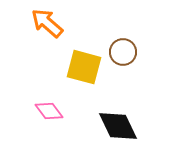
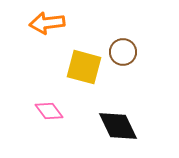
orange arrow: rotated 48 degrees counterclockwise
